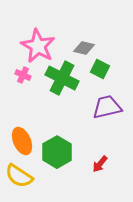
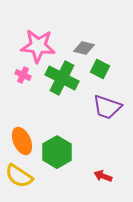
pink star: rotated 24 degrees counterclockwise
purple trapezoid: rotated 148 degrees counterclockwise
red arrow: moved 3 px right, 12 px down; rotated 72 degrees clockwise
